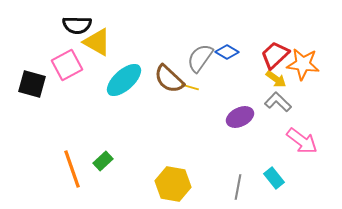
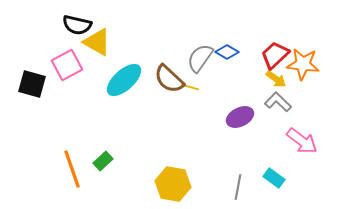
black semicircle: rotated 12 degrees clockwise
cyan rectangle: rotated 15 degrees counterclockwise
